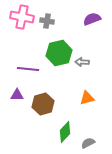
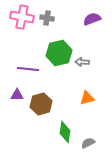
gray cross: moved 3 px up
brown hexagon: moved 2 px left
green diamond: rotated 35 degrees counterclockwise
